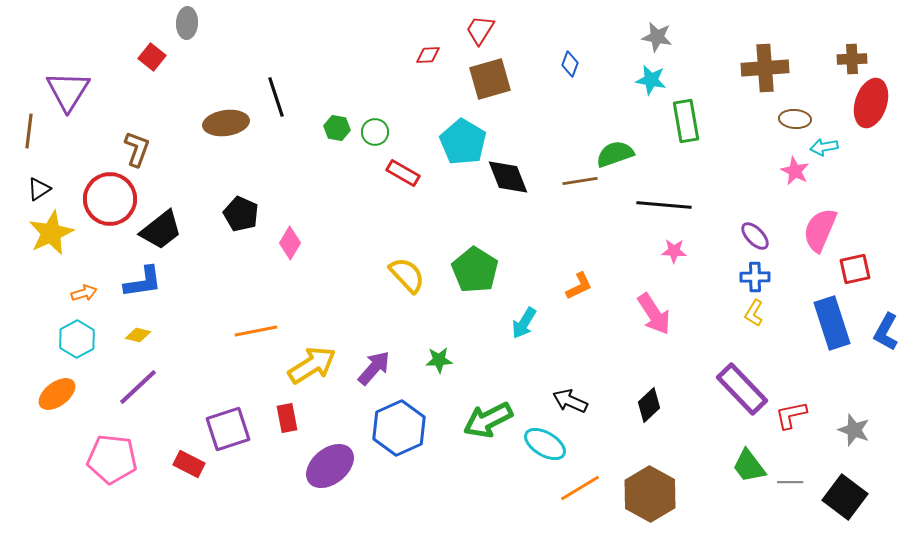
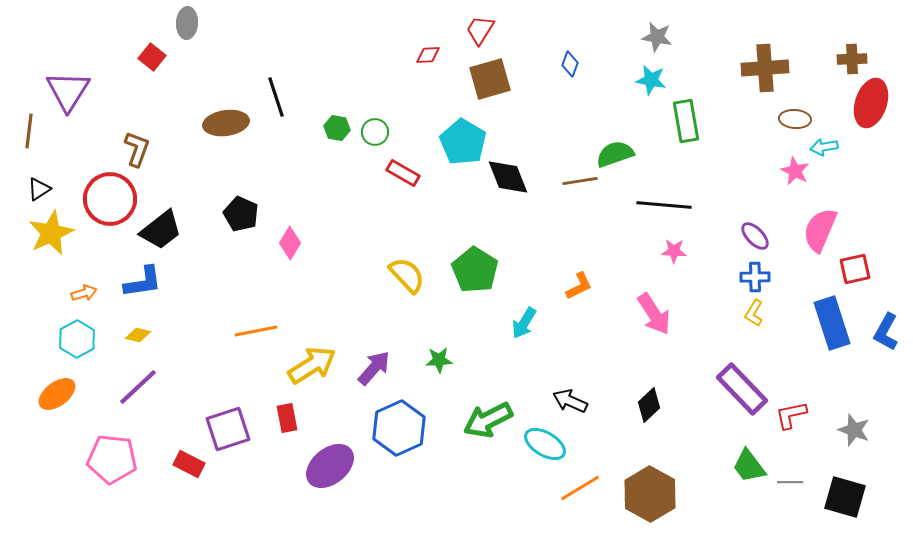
black square at (845, 497): rotated 21 degrees counterclockwise
